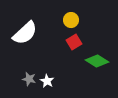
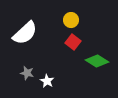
red square: moved 1 px left; rotated 21 degrees counterclockwise
gray star: moved 2 px left, 6 px up
